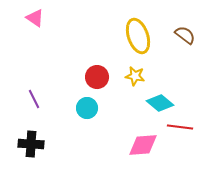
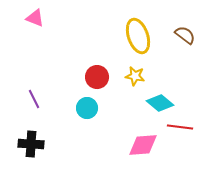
pink triangle: rotated 12 degrees counterclockwise
